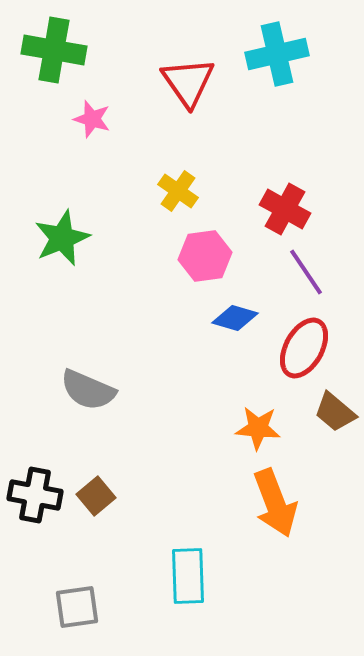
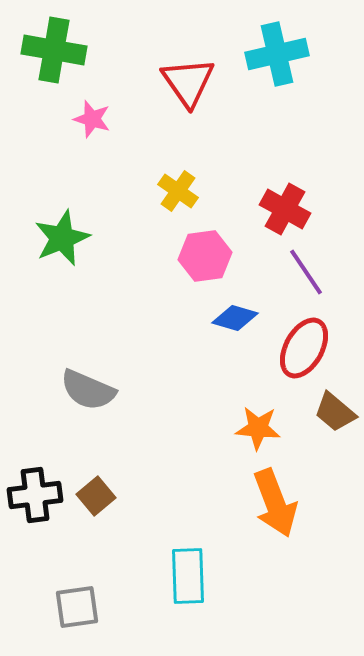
black cross: rotated 18 degrees counterclockwise
